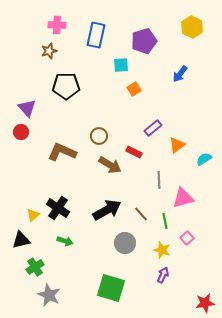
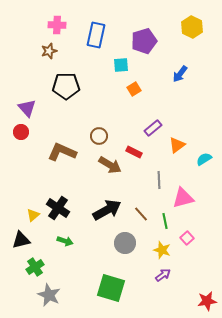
purple arrow: rotated 28 degrees clockwise
red star: moved 2 px right, 2 px up
